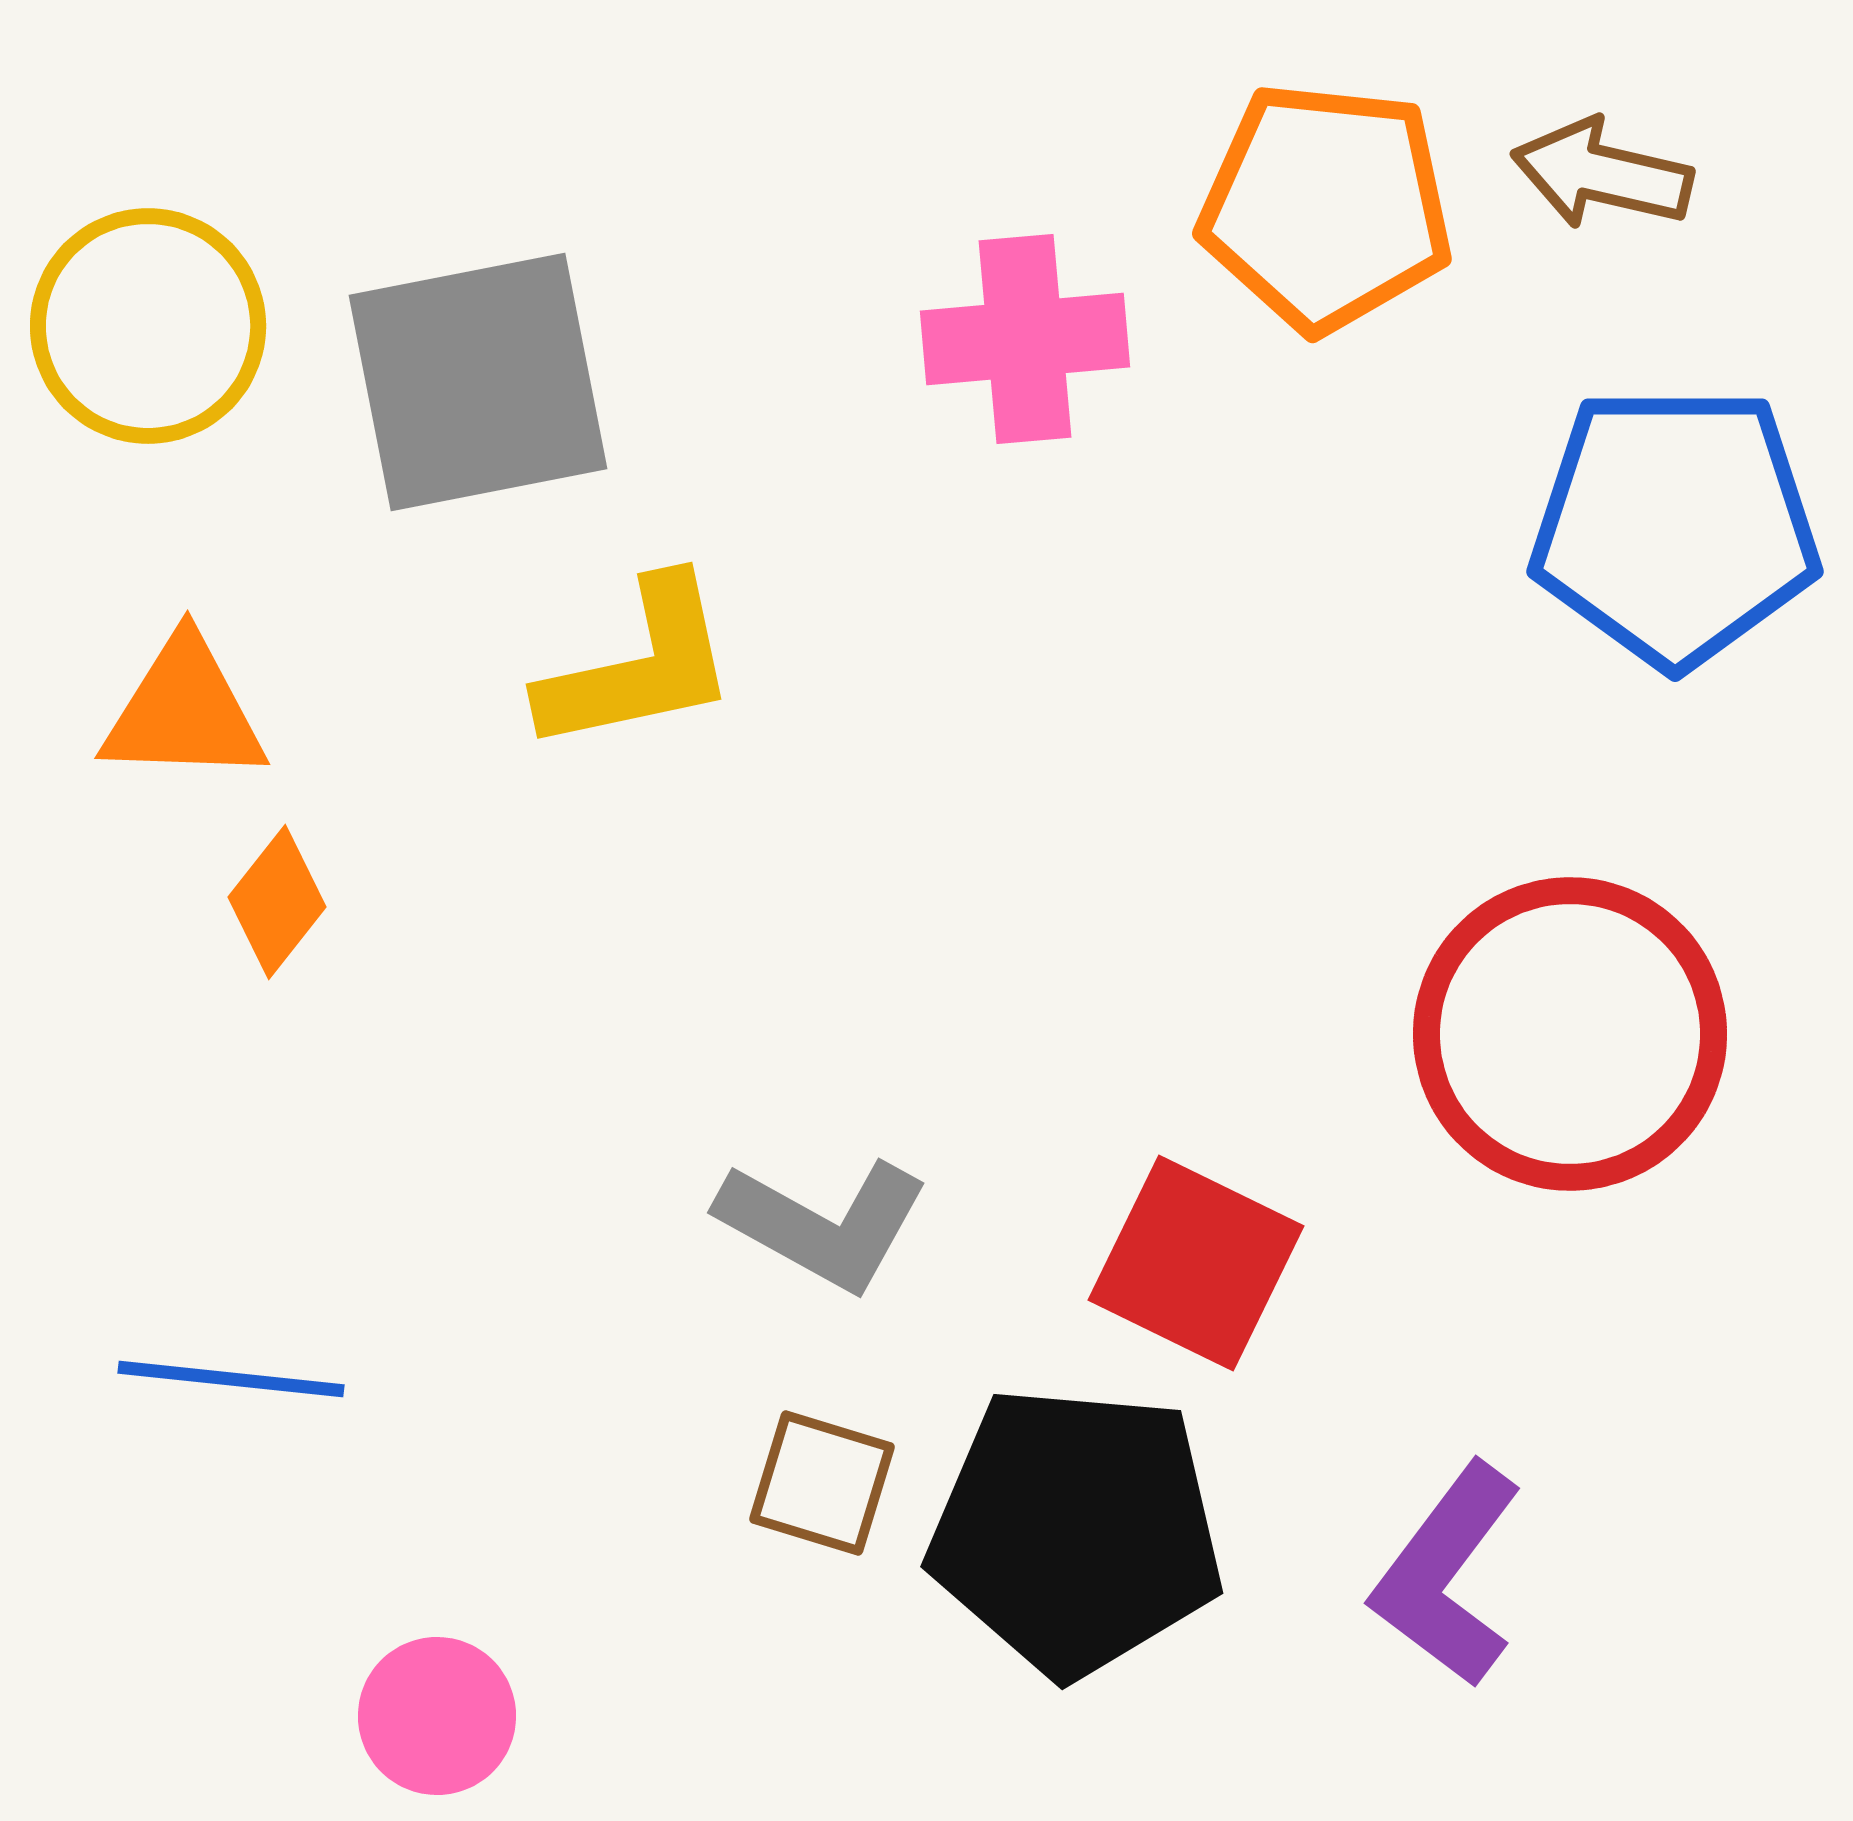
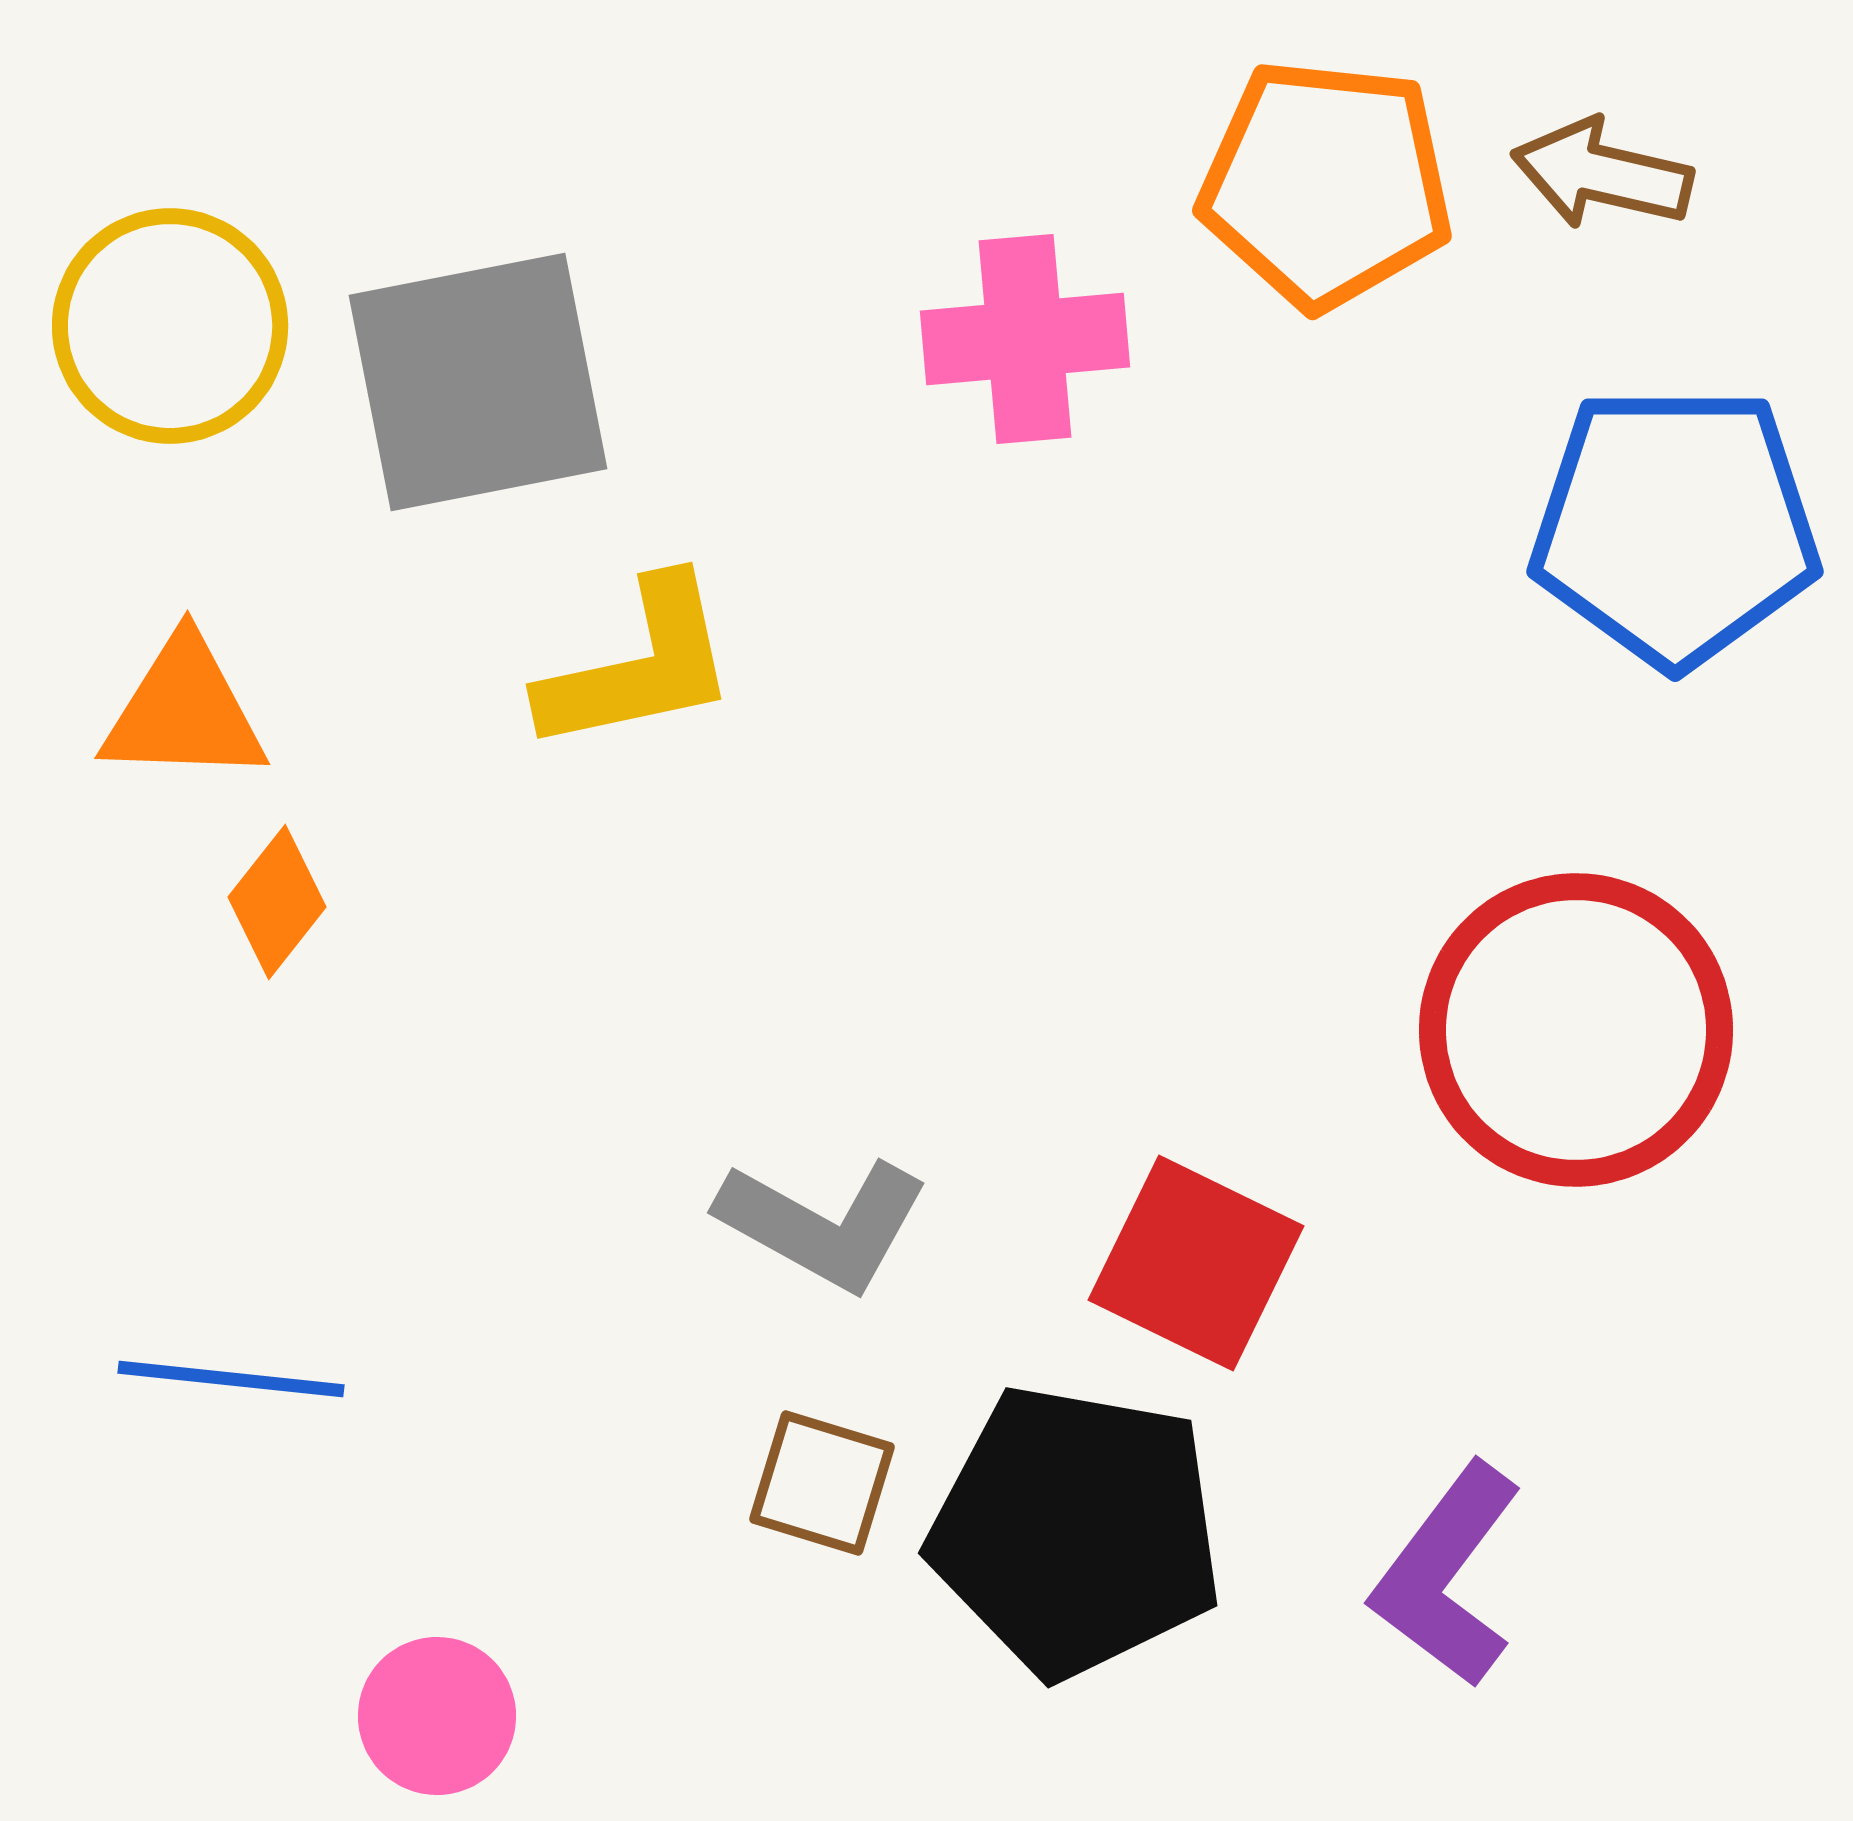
orange pentagon: moved 23 px up
yellow circle: moved 22 px right
red circle: moved 6 px right, 4 px up
black pentagon: rotated 5 degrees clockwise
